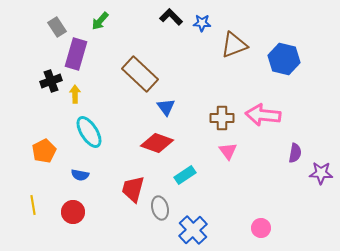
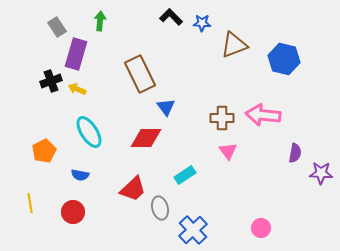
green arrow: rotated 144 degrees clockwise
brown rectangle: rotated 21 degrees clockwise
yellow arrow: moved 2 px right, 5 px up; rotated 66 degrees counterclockwise
red diamond: moved 11 px left, 5 px up; rotated 20 degrees counterclockwise
red trapezoid: rotated 148 degrees counterclockwise
yellow line: moved 3 px left, 2 px up
